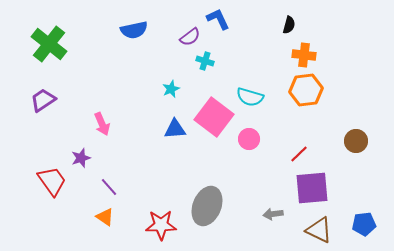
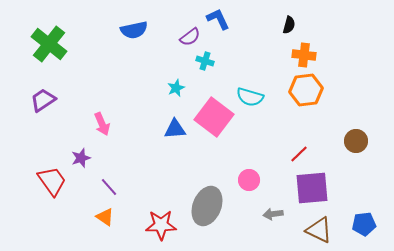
cyan star: moved 5 px right, 1 px up
pink circle: moved 41 px down
